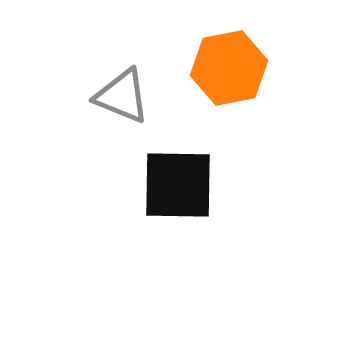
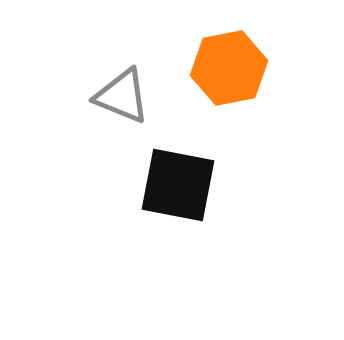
black square: rotated 10 degrees clockwise
